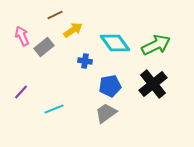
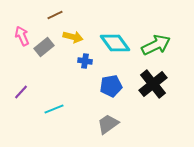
yellow arrow: moved 7 px down; rotated 48 degrees clockwise
blue pentagon: moved 1 px right
gray trapezoid: moved 2 px right, 11 px down
